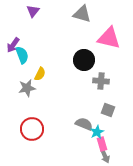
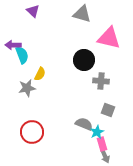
purple triangle: rotated 24 degrees counterclockwise
purple arrow: rotated 56 degrees clockwise
red circle: moved 3 px down
